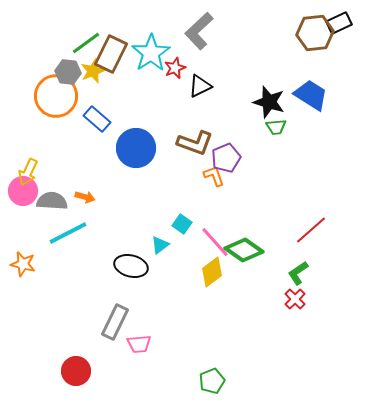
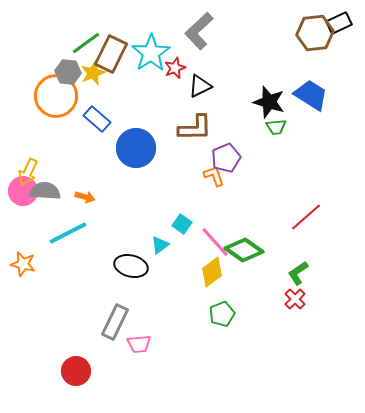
yellow star: moved 2 px down
brown L-shape: moved 15 px up; rotated 21 degrees counterclockwise
gray semicircle: moved 7 px left, 10 px up
red line: moved 5 px left, 13 px up
green pentagon: moved 10 px right, 67 px up
